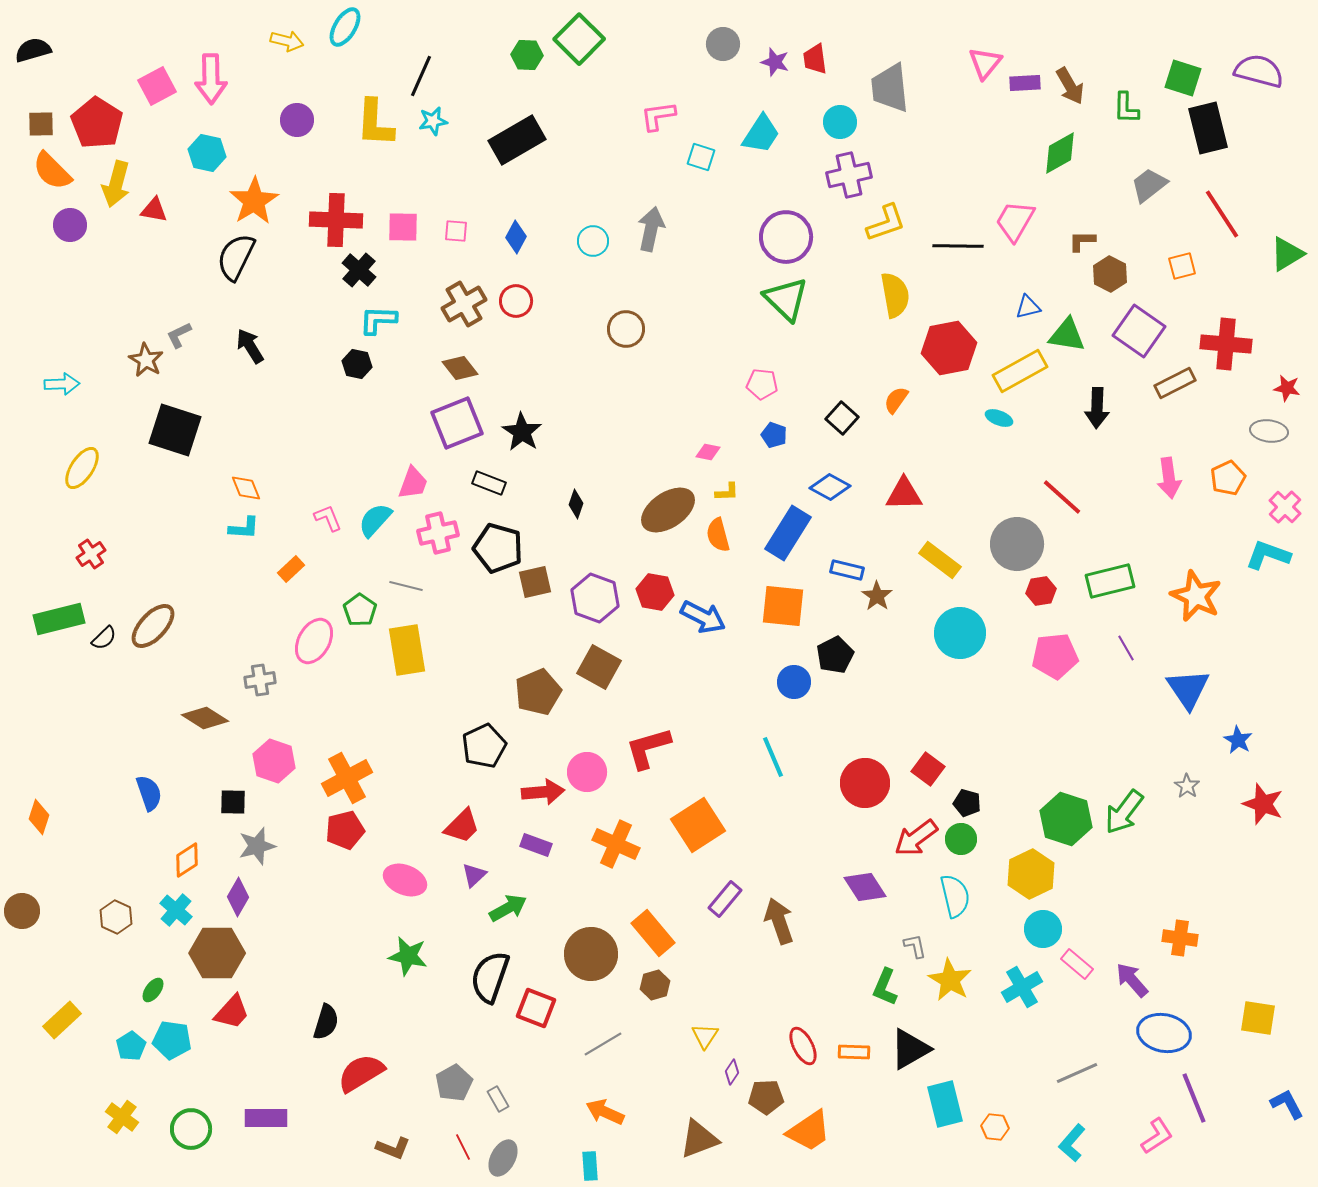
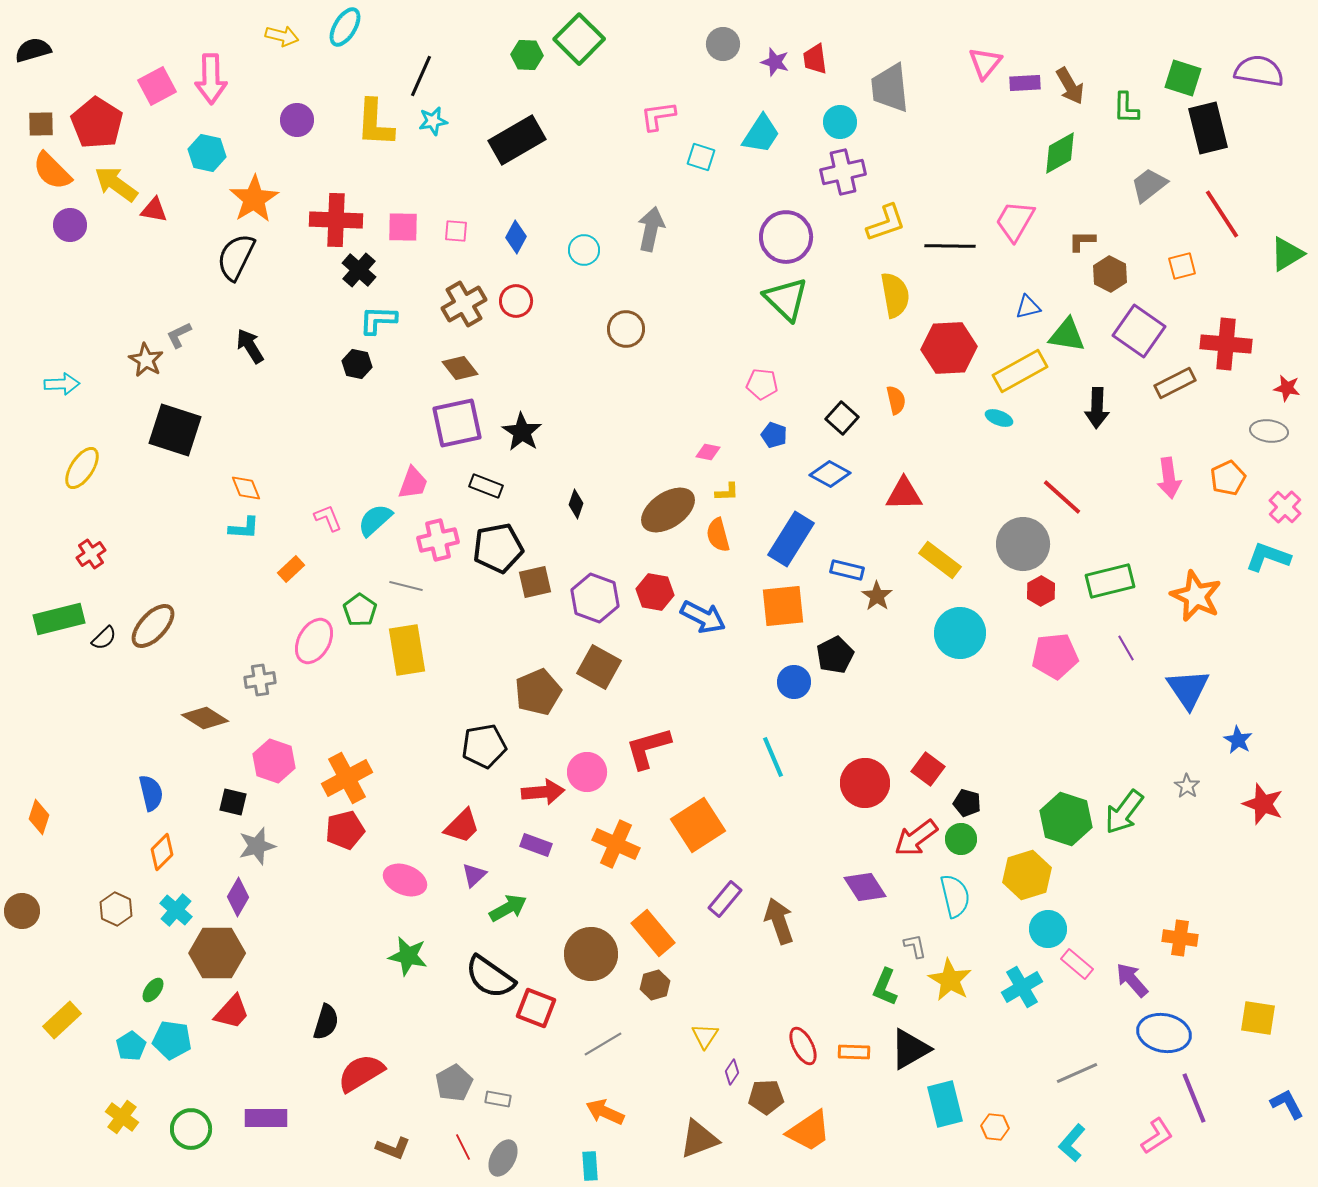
yellow arrow at (287, 41): moved 5 px left, 5 px up
purple semicircle at (1259, 71): rotated 6 degrees counterclockwise
purple cross at (849, 175): moved 6 px left, 3 px up
yellow arrow at (116, 184): rotated 111 degrees clockwise
orange star at (254, 201): moved 2 px up
cyan circle at (593, 241): moved 9 px left, 9 px down
black line at (958, 246): moved 8 px left
red hexagon at (949, 348): rotated 8 degrees clockwise
orange semicircle at (896, 400): rotated 132 degrees clockwise
purple square at (457, 423): rotated 10 degrees clockwise
black rectangle at (489, 483): moved 3 px left, 3 px down
blue diamond at (830, 487): moved 13 px up
cyan semicircle at (375, 520): rotated 6 degrees clockwise
pink cross at (438, 533): moved 7 px down
blue rectangle at (788, 533): moved 3 px right, 6 px down
gray circle at (1017, 544): moved 6 px right
black pentagon at (498, 548): rotated 27 degrees counterclockwise
cyan L-shape at (1268, 555): moved 2 px down
red hexagon at (1041, 591): rotated 20 degrees counterclockwise
orange square at (783, 606): rotated 12 degrees counterclockwise
black pentagon at (484, 746): rotated 15 degrees clockwise
blue semicircle at (149, 793): moved 2 px right; rotated 6 degrees clockwise
black square at (233, 802): rotated 12 degrees clockwise
orange diamond at (187, 860): moved 25 px left, 8 px up; rotated 12 degrees counterclockwise
yellow hexagon at (1031, 874): moved 4 px left, 1 px down; rotated 9 degrees clockwise
brown hexagon at (116, 917): moved 8 px up
cyan circle at (1043, 929): moved 5 px right
black semicircle at (490, 977): rotated 74 degrees counterclockwise
gray rectangle at (498, 1099): rotated 50 degrees counterclockwise
